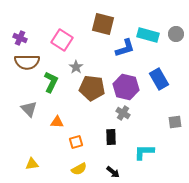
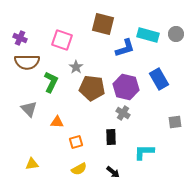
pink square: rotated 15 degrees counterclockwise
